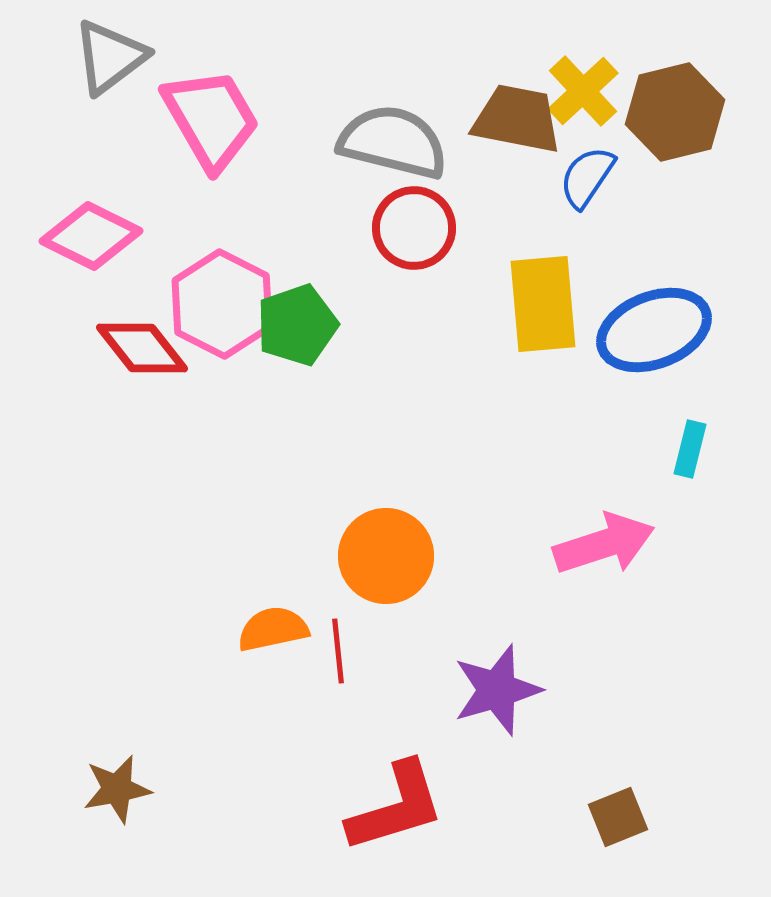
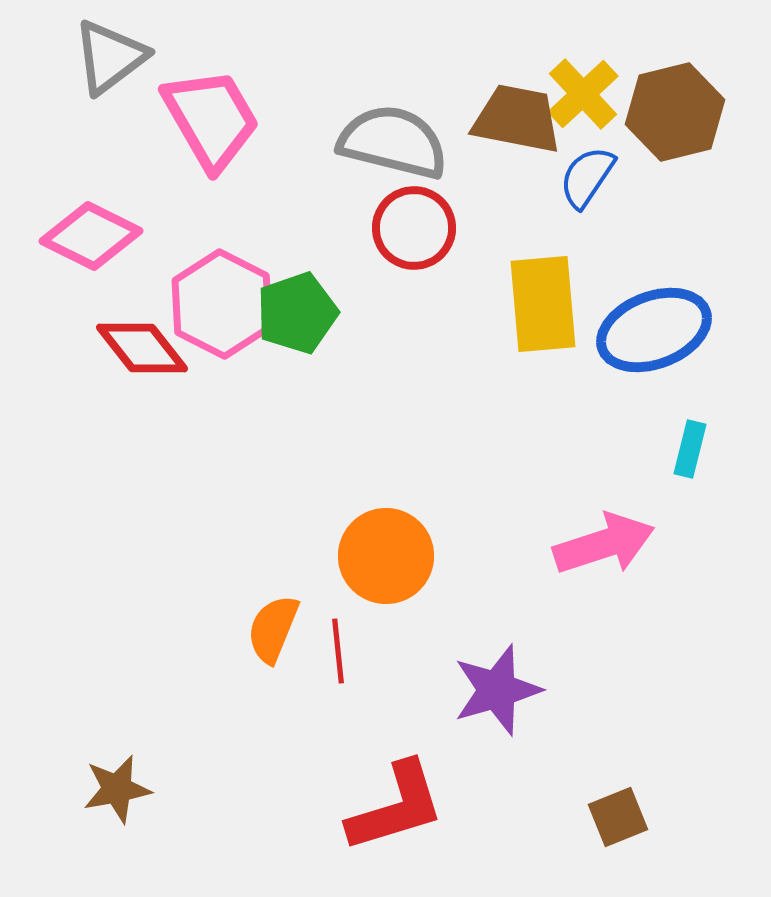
yellow cross: moved 3 px down
green pentagon: moved 12 px up
orange semicircle: rotated 56 degrees counterclockwise
